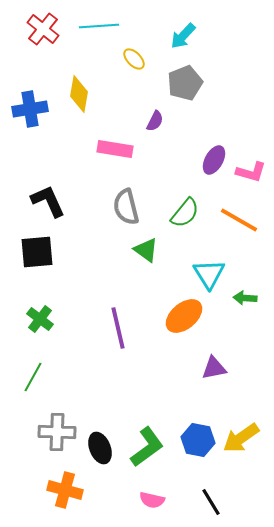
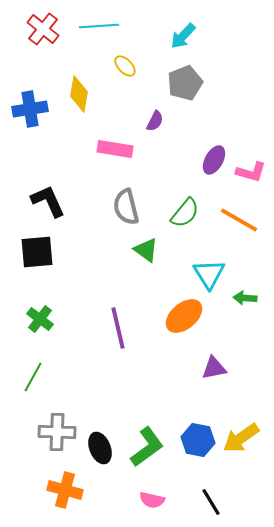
yellow ellipse: moved 9 px left, 7 px down
